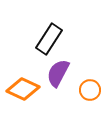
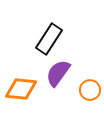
purple semicircle: rotated 8 degrees clockwise
orange diamond: moved 2 px left; rotated 20 degrees counterclockwise
